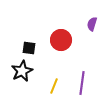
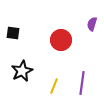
black square: moved 16 px left, 15 px up
